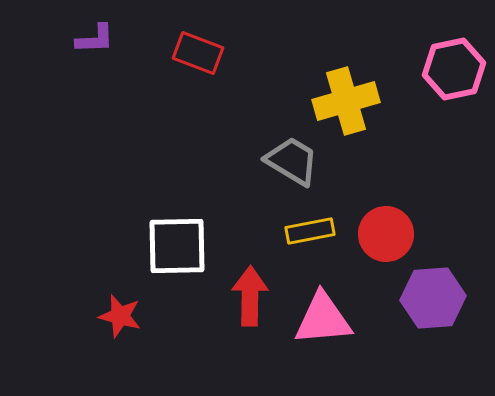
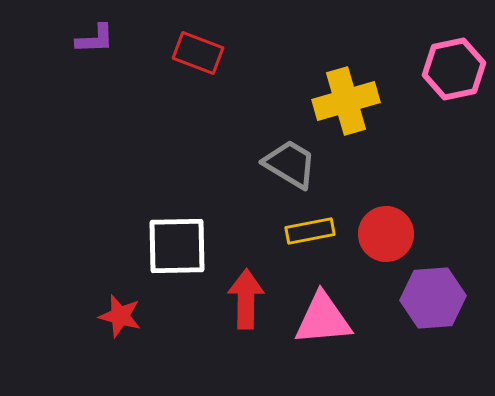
gray trapezoid: moved 2 px left, 3 px down
red arrow: moved 4 px left, 3 px down
